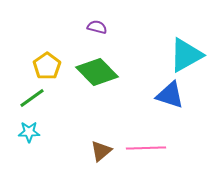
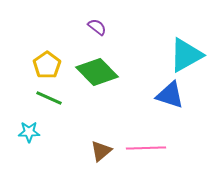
purple semicircle: rotated 24 degrees clockwise
yellow pentagon: moved 1 px up
green line: moved 17 px right; rotated 60 degrees clockwise
